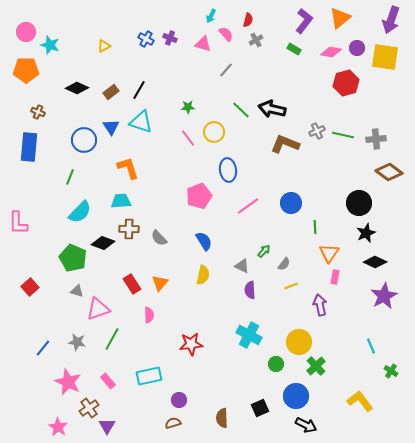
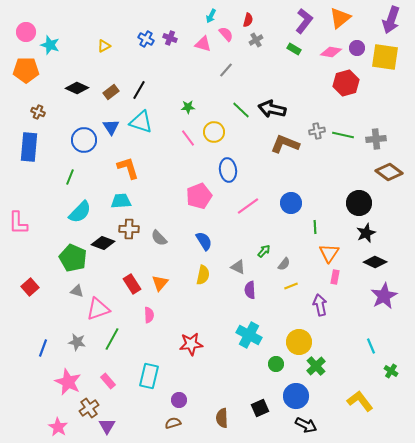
gray cross at (317, 131): rotated 14 degrees clockwise
gray triangle at (242, 266): moved 4 px left, 1 px down
blue line at (43, 348): rotated 18 degrees counterclockwise
cyan rectangle at (149, 376): rotated 65 degrees counterclockwise
